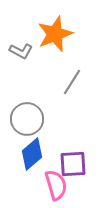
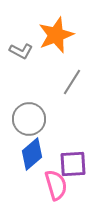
orange star: moved 1 px right, 1 px down
gray circle: moved 2 px right
